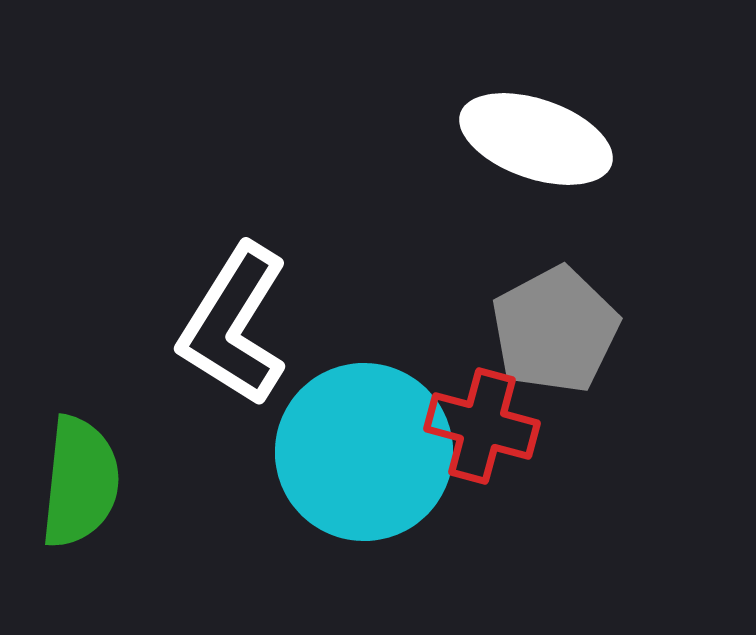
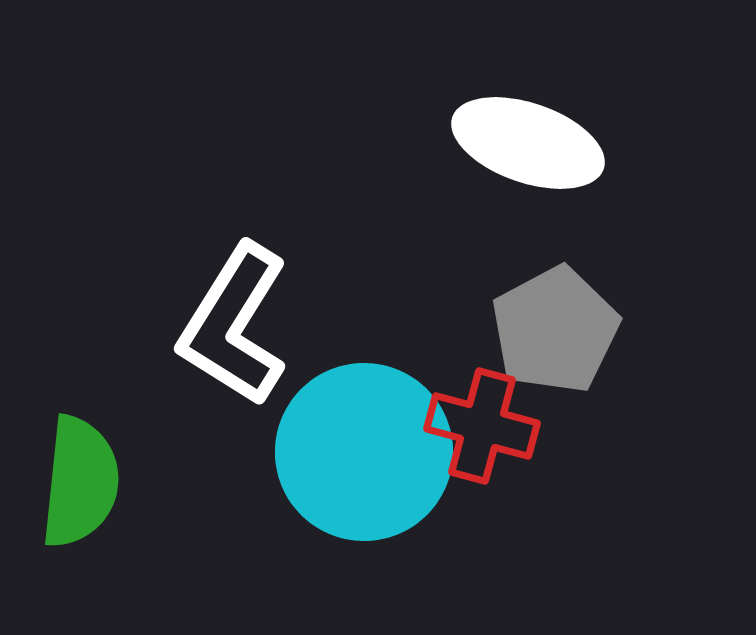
white ellipse: moved 8 px left, 4 px down
